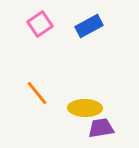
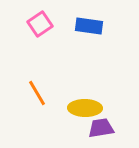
blue rectangle: rotated 36 degrees clockwise
orange line: rotated 8 degrees clockwise
